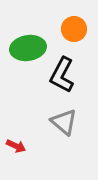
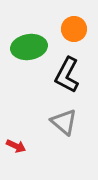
green ellipse: moved 1 px right, 1 px up
black L-shape: moved 5 px right
